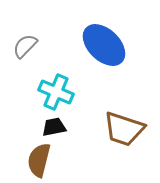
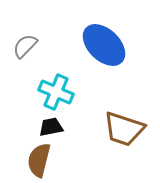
black trapezoid: moved 3 px left
